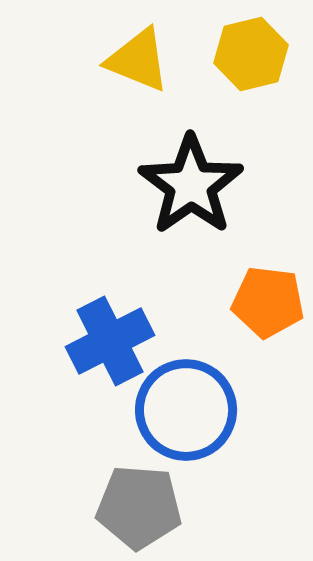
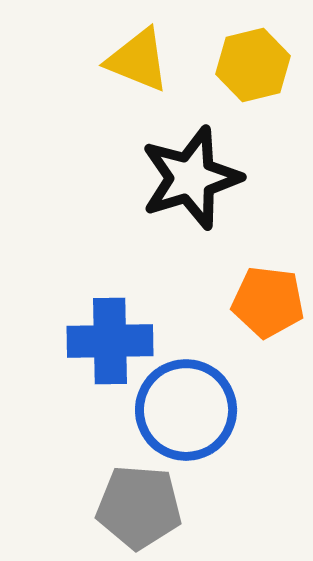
yellow hexagon: moved 2 px right, 11 px down
black star: moved 7 px up; rotated 18 degrees clockwise
blue cross: rotated 26 degrees clockwise
